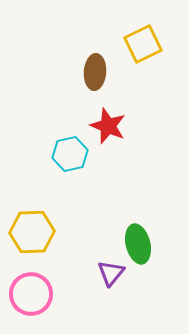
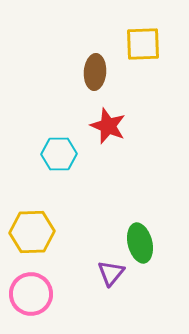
yellow square: rotated 24 degrees clockwise
cyan hexagon: moved 11 px left; rotated 12 degrees clockwise
green ellipse: moved 2 px right, 1 px up
